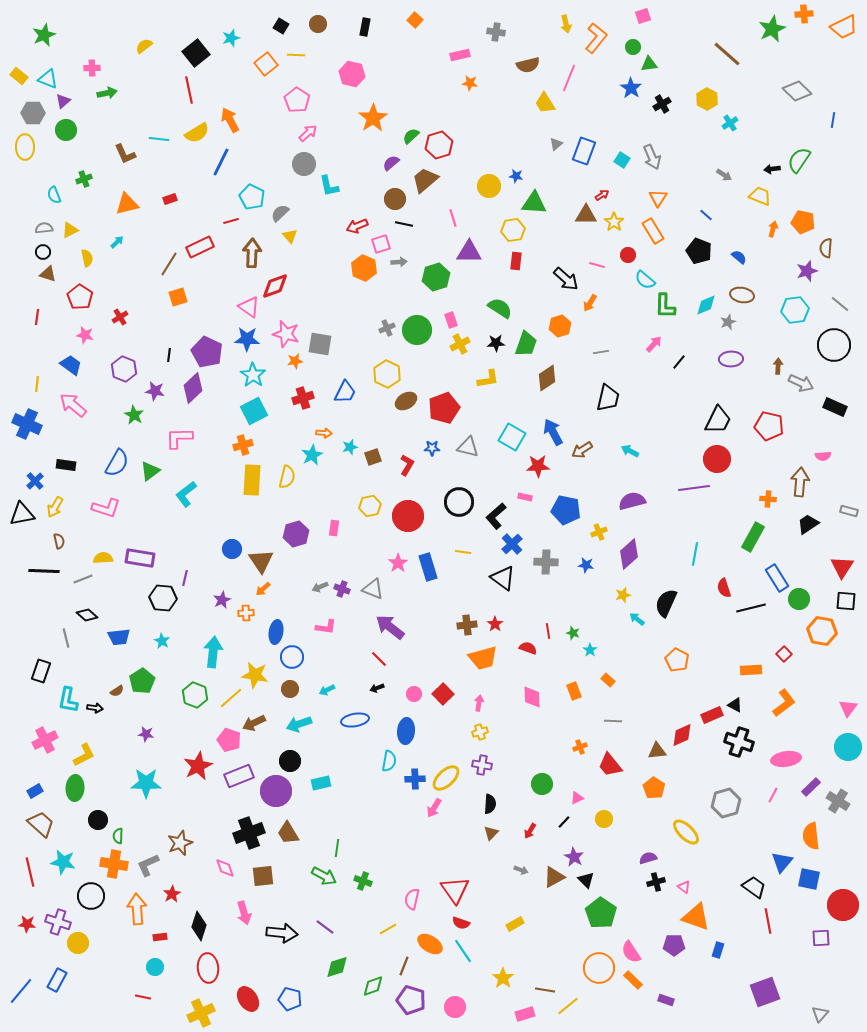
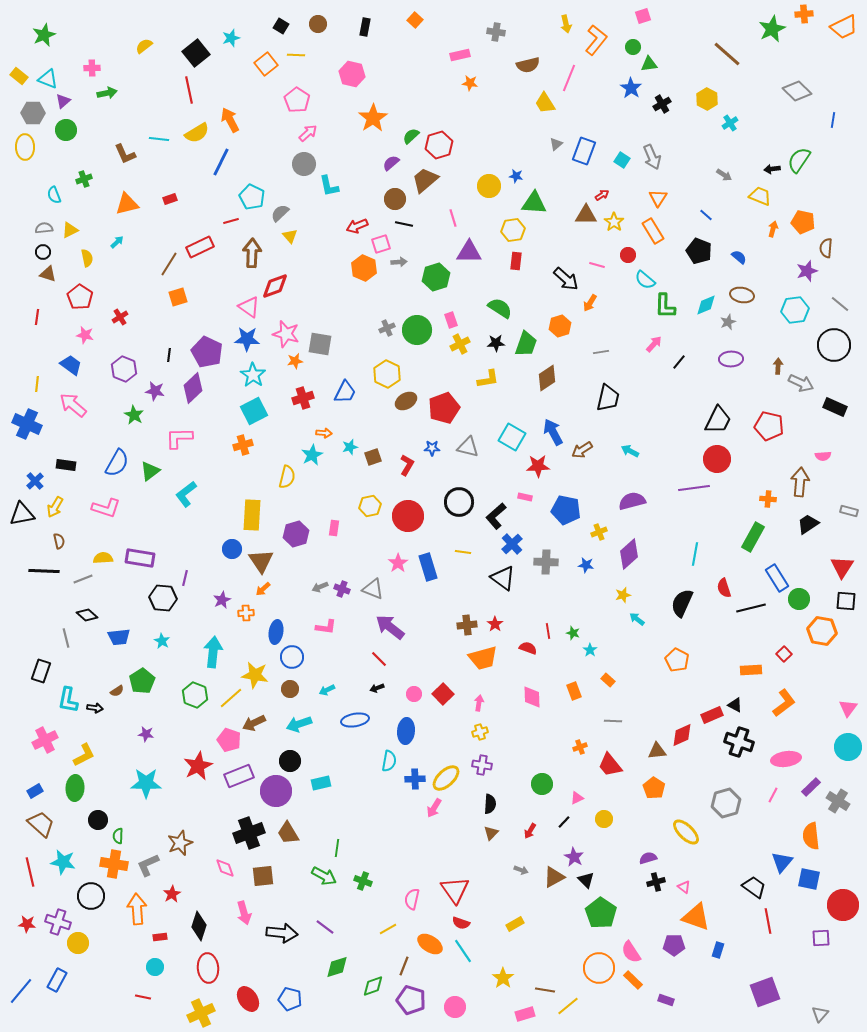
orange L-shape at (596, 38): moved 2 px down
yellow rectangle at (252, 480): moved 35 px down
black semicircle at (666, 603): moved 16 px right
